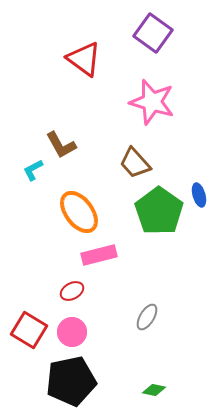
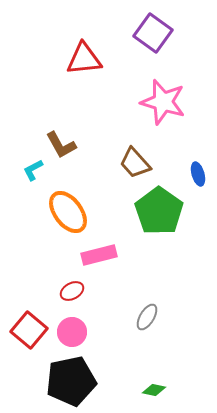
red triangle: rotated 42 degrees counterclockwise
pink star: moved 11 px right
blue ellipse: moved 1 px left, 21 px up
orange ellipse: moved 11 px left
red square: rotated 9 degrees clockwise
